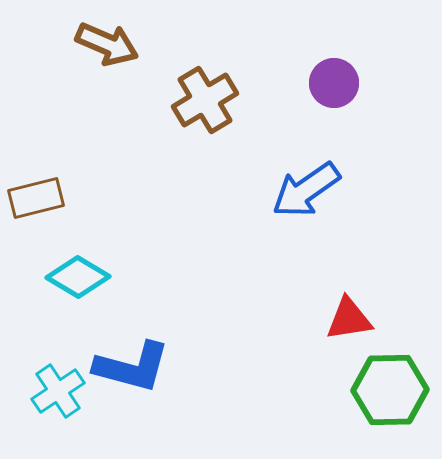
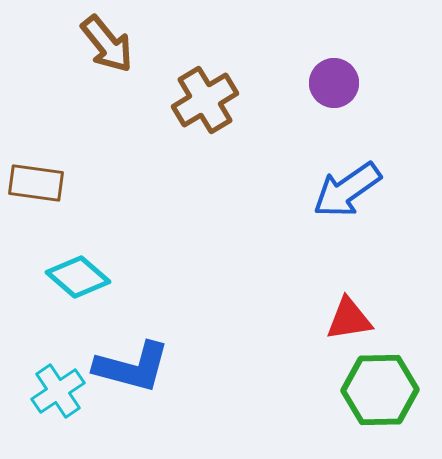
brown arrow: rotated 28 degrees clockwise
blue arrow: moved 41 px right
brown rectangle: moved 15 px up; rotated 22 degrees clockwise
cyan diamond: rotated 10 degrees clockwise
green hexagon: moved 10 px left
